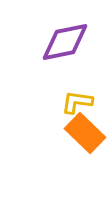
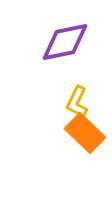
yellow L-shape: rotated 72 degrees counterclockwise
